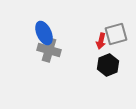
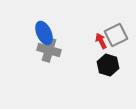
gray square: moved 1 px down; rotated 10 degrees counterclockwise
red arrow: rotated 140 degrees clockwise
black hexagon: rotated 20 degrees counterclockwise
